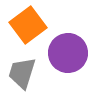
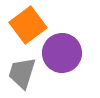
purple circle: moved 6 px left
